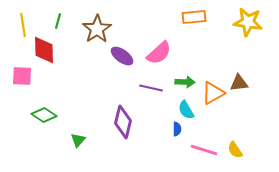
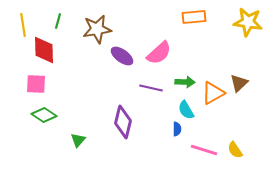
brown star: rotated 24 degrees clockwise
pink square: moved 14 px right, 8 px down
brown triangle: rotated 36 degrees counterclockwise
